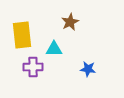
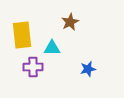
cyan triangle: moved 2 px left, 1 px up
blue star: rotated 21 degrees counterclockwise
